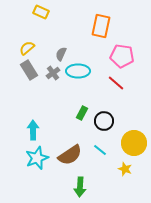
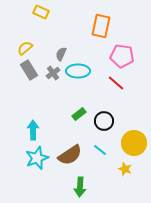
yellow semicircle: moved 2 px left
green rectangle: moved 3 px left, 1 px down; rotated 24 degrees clockwise
